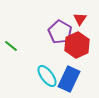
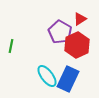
red triangle: rotated 24 degrees clockwise
green line: rotated 64 degrees clockwise
blue rectangle: moved 1 px left
